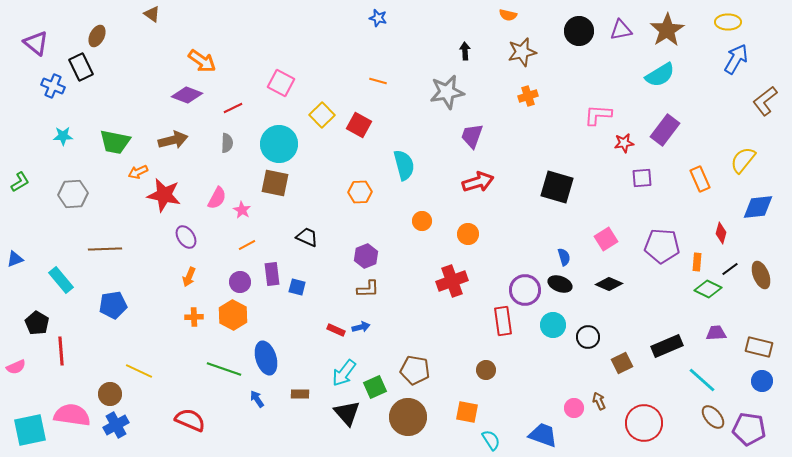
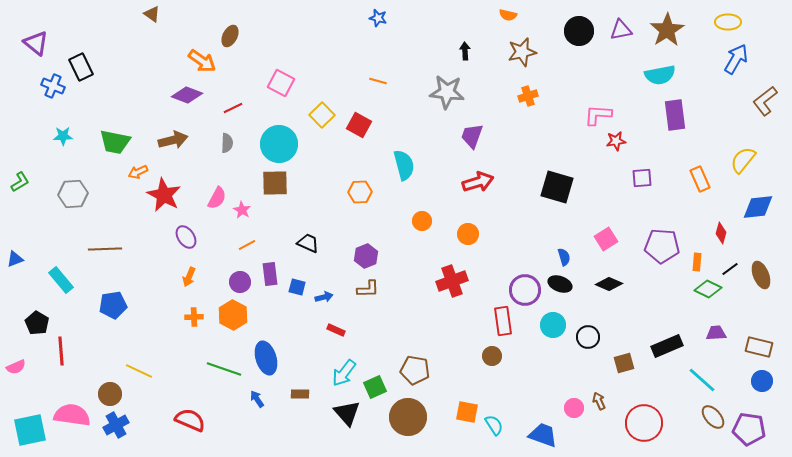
brown ellipse at (97, 36): moved 133 px right
cyan semicircle at (660, 75): rotated 20 degrees clockwise
gray star at (447, 92): rotated 16 degrees clockwise
purple rectangle at (665, 130): moved 10 px right, 15 px up; rotated 44 degrees counterclockwise
red star at (624, 143): moved 8 px left, 2 px up
brown square at (275, 183): rotated 12 degrees counterclockwise
red star at (164, 195): rotated 16 degrees clockwise
black trapezoid at (307, 237): moved 1 px right, 6 px down
purple rectangle at (272, 274): moved 2 px left
blue arrow at (361, 327): moved 37 px left, 30 px up
brown square at (622, 363): moved 2 px right; rotated 10 degrees clockwise
brown circle at (486, 370): moved 6 px right, 14 px up
cyan semicircle at (491, 440): moved 3 px right, 15 px up
